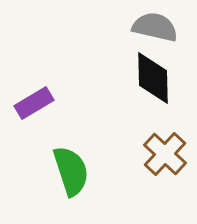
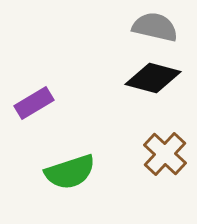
black diamond: rotated 74 degrees counterclockwise
green semicircle: moved 1 px left, 1 px down; rotated 90 degrees clockwise
